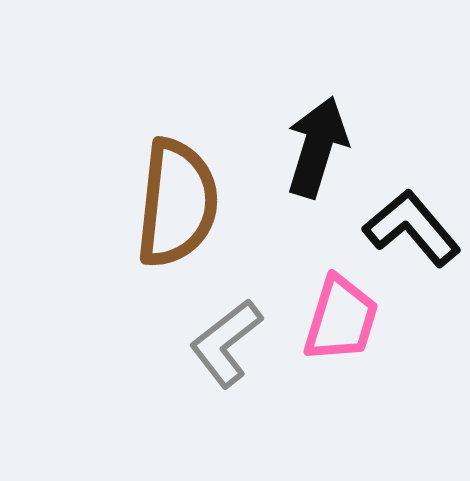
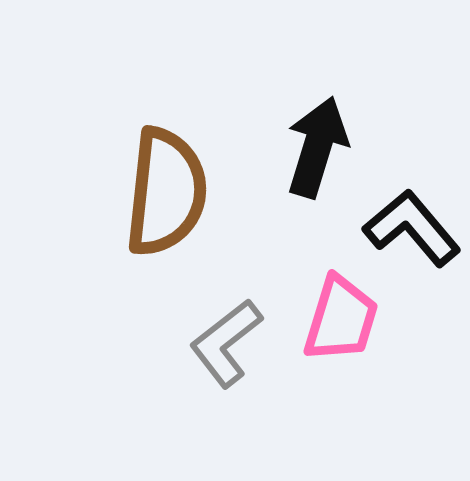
brown semicircle: moved 11 px left, 11 px up
